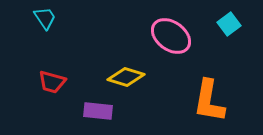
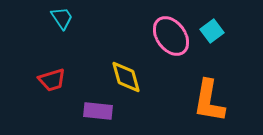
cyan trapezoid: moved 17 px right
cyan square: moved 17 px left, 7 px down
pink ellipse: rotated 18 degrees clockwise
yellow diamond: rotated 57 degrees clockwise
red trapezoid: moved 2 px up; rotated 32 degrees counterclockwise
